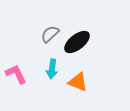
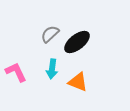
pink L-shape: moved 2 px up
